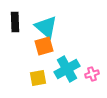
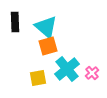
orange square: moved 4 px right
cyan cross: rotated 10 degrees counterclockwise
pink cross: moved 1 px up; rotated 24 degrees counterclockwise
